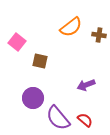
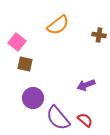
orange semicircle: moved 13 px left, 2 px up
brown square: moved 15 px left, 3 px down
